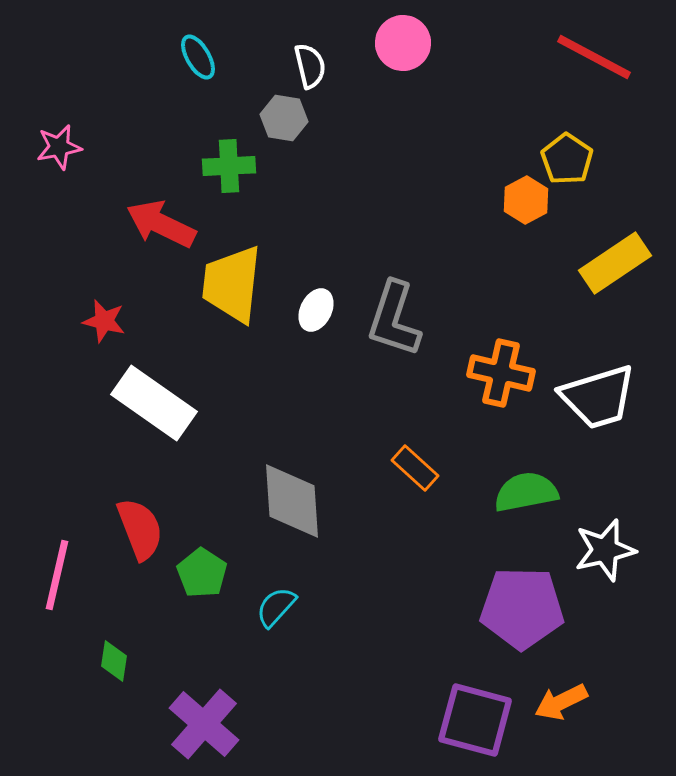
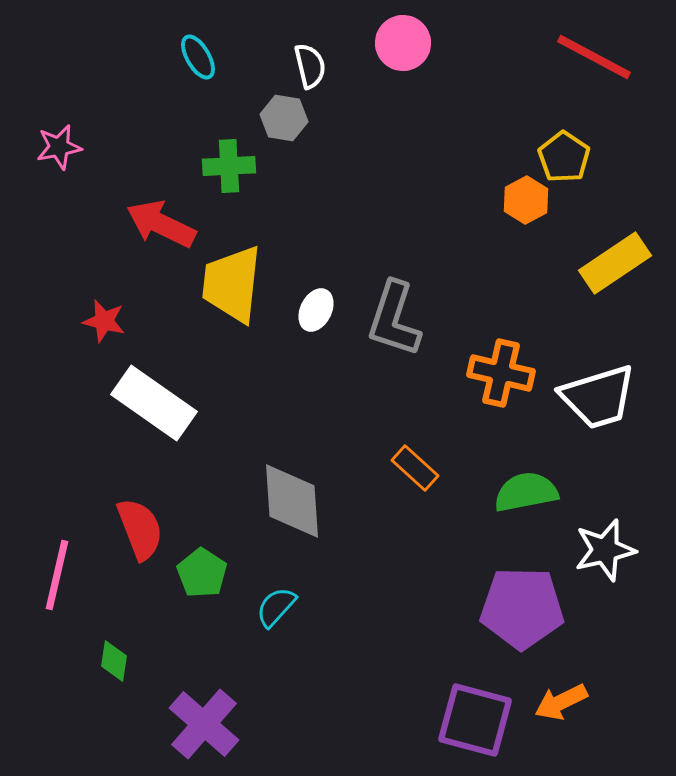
yellow pentagon: moved 3 px left, 2 px up
